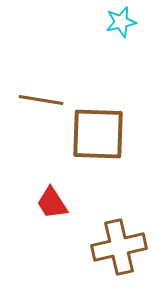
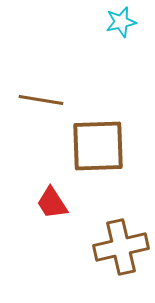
brown square: moved 12 px down; rotated 4 degrees counterclockwise
brown cross: moved 2 px right
